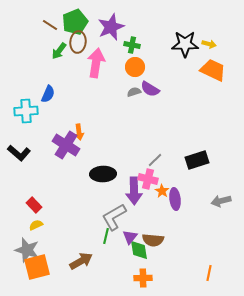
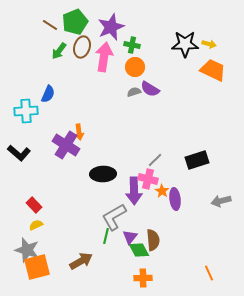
brown ellipse: moved 4 px right, 5 px down; rotated 10 degrees clockwise
pink arrow: moved 8 px right, 6 px up
brown semicircle: rotated 100 degrees counterclockwise
green diamond: rotated 20 degrees counterclockwise
orange line: rotated 35 degrees counterclockwise
